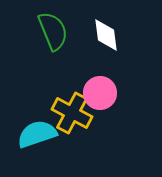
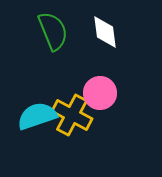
white diamond: moved 1 px left, 3 px up
yellow cross: moved 2 px down
cyan semicircle: moved 18 px up
